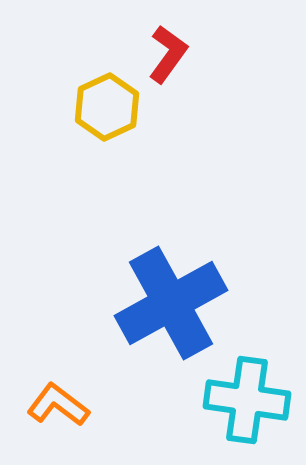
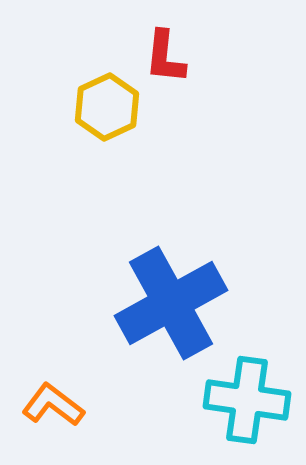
red L-shape: moved 3 px left, 3 px down; rotated 150 degrees clockwise
orange L-shape: moved 5 px left
